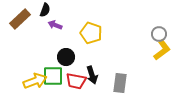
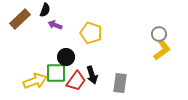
green square: moved 3 px right, 3 px up
red trapezoid: rotated 65 degrees counterclockwise
